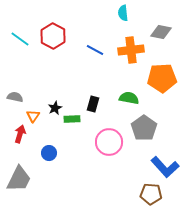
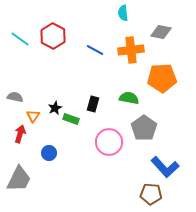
green rectangle: moved 1 px left; rotated 21 degrees clockwise
